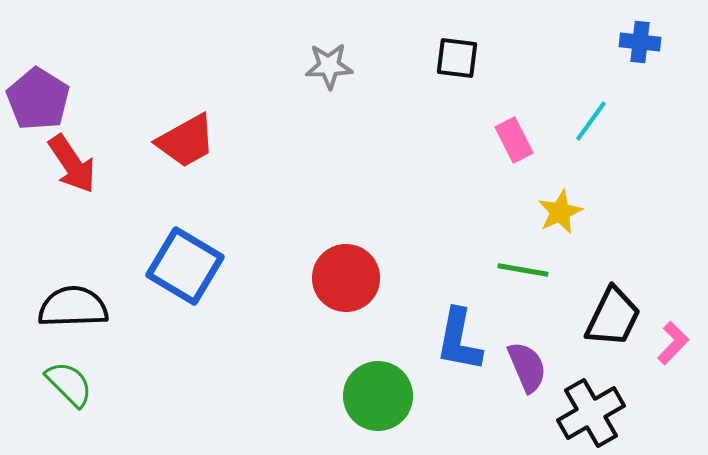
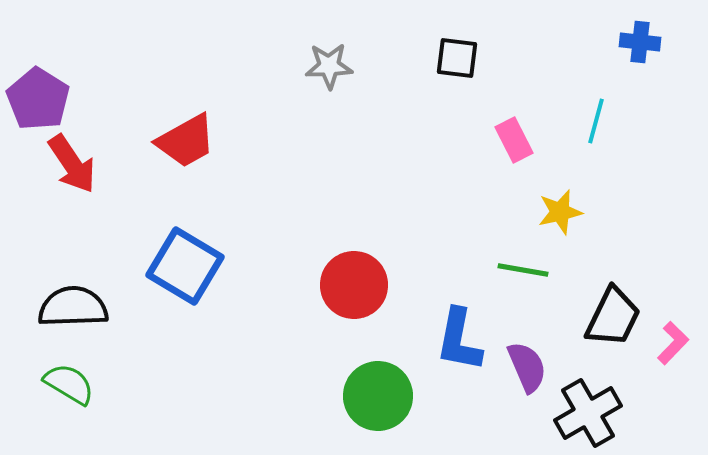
cyan line: moved 5 px right; rotated 21 degrees counterclockwise
yellow star: rotated 12 degrees clockwise
red circle: moved 8 px right, 7 px down
green semicircle: rotated 14 degrees counterclockwise
black cross: moved 3 px left
